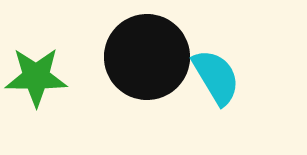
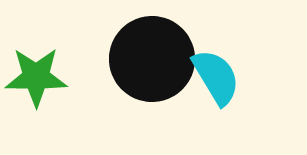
black circle: moved 5 px right, 2 px down
